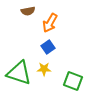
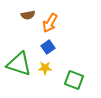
brown semicircle: moved 4 px down
yellow star: moved 1 px right, 1 px up
green triangle: moved 9 px up
green square: moved 1 px right, 1 px up
